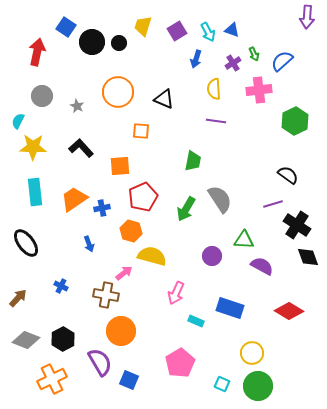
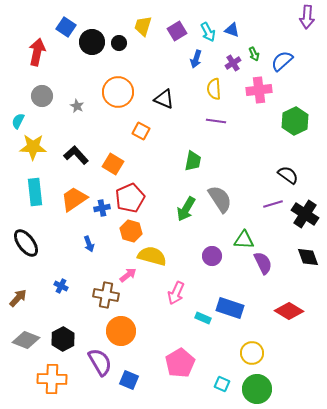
orange square at (141, 131): rotated 24 degrees clockwise
black L-shape at (81, 148): moved 5 px left, 7 px down
orange square at (120, 166): moved 7 px left, 2 px up; rotated 35 degrees clockwise
red pentagon at (143, 197): moved 13 px left, 1 px down
black cross at (297, 225): moved 8 px right, 11 px up
purple semicircle at (262, 266): moved 1 px right, 3 px up; rotated 35 degrees clockwise
pink arrow at (124, 273): moved 4 px right, 2 px down
cyan rectangle at (196, 321): moved 7 px right, 3 px up
orange cross at (52, 379): rotated 28 degrees clockwise
green circle at (258, 386): moved 1 px left, 3 px down
